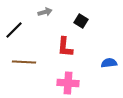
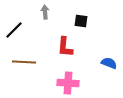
gray arrow: rotated 80 degrees counterclockwise
black square: rotated 24 degrees counterclockwise
blue semicircle: rotated 28 degrees clockwise
